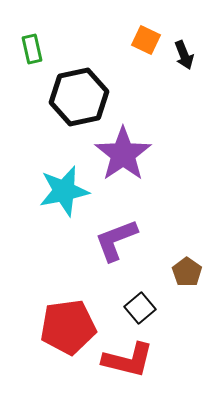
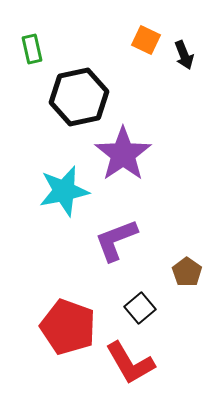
red pentagon: rotated 28 degrees clockwise
red L-shape: moved 2 px right, 3 px down; rotated 46 degrees clockwise
